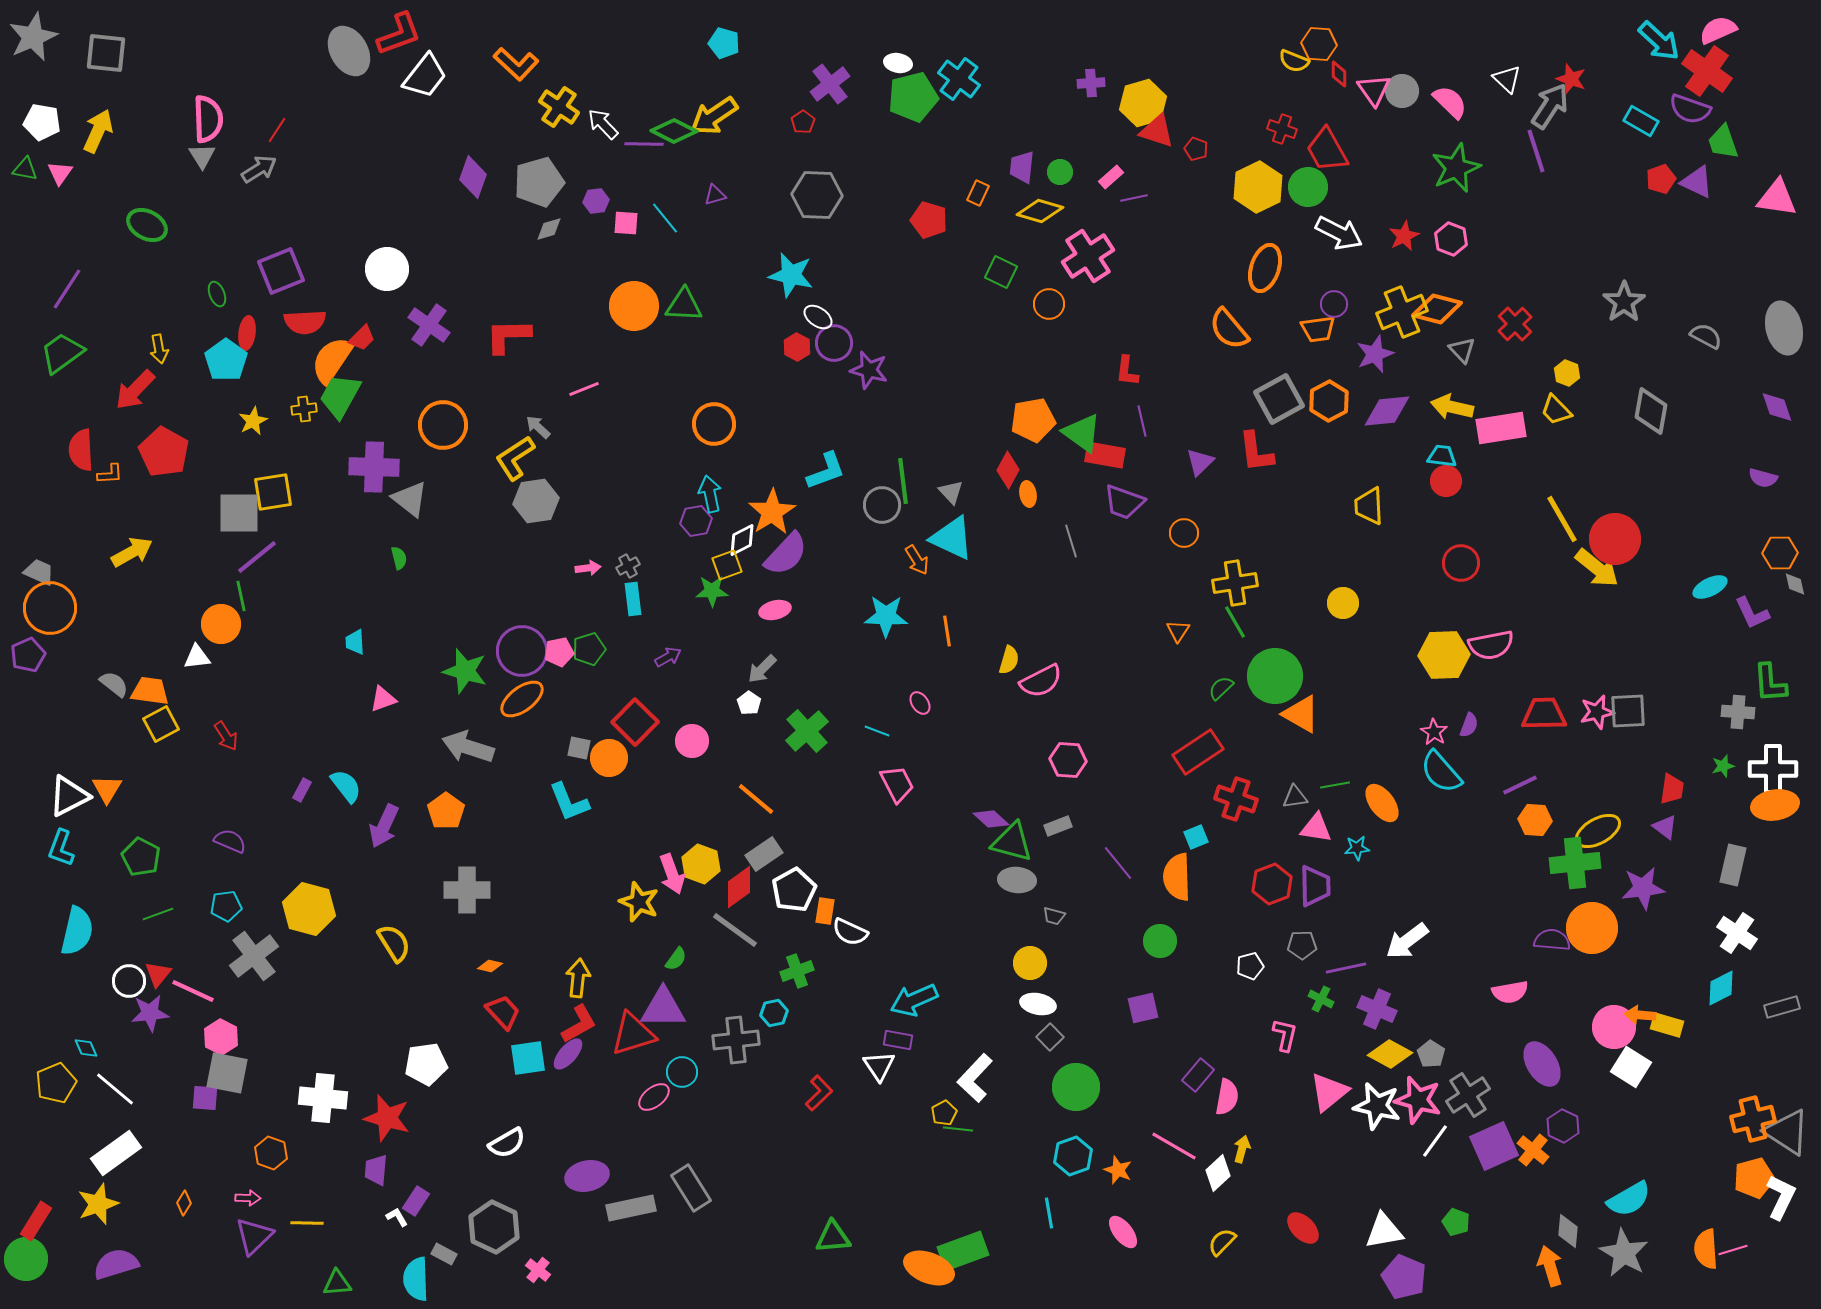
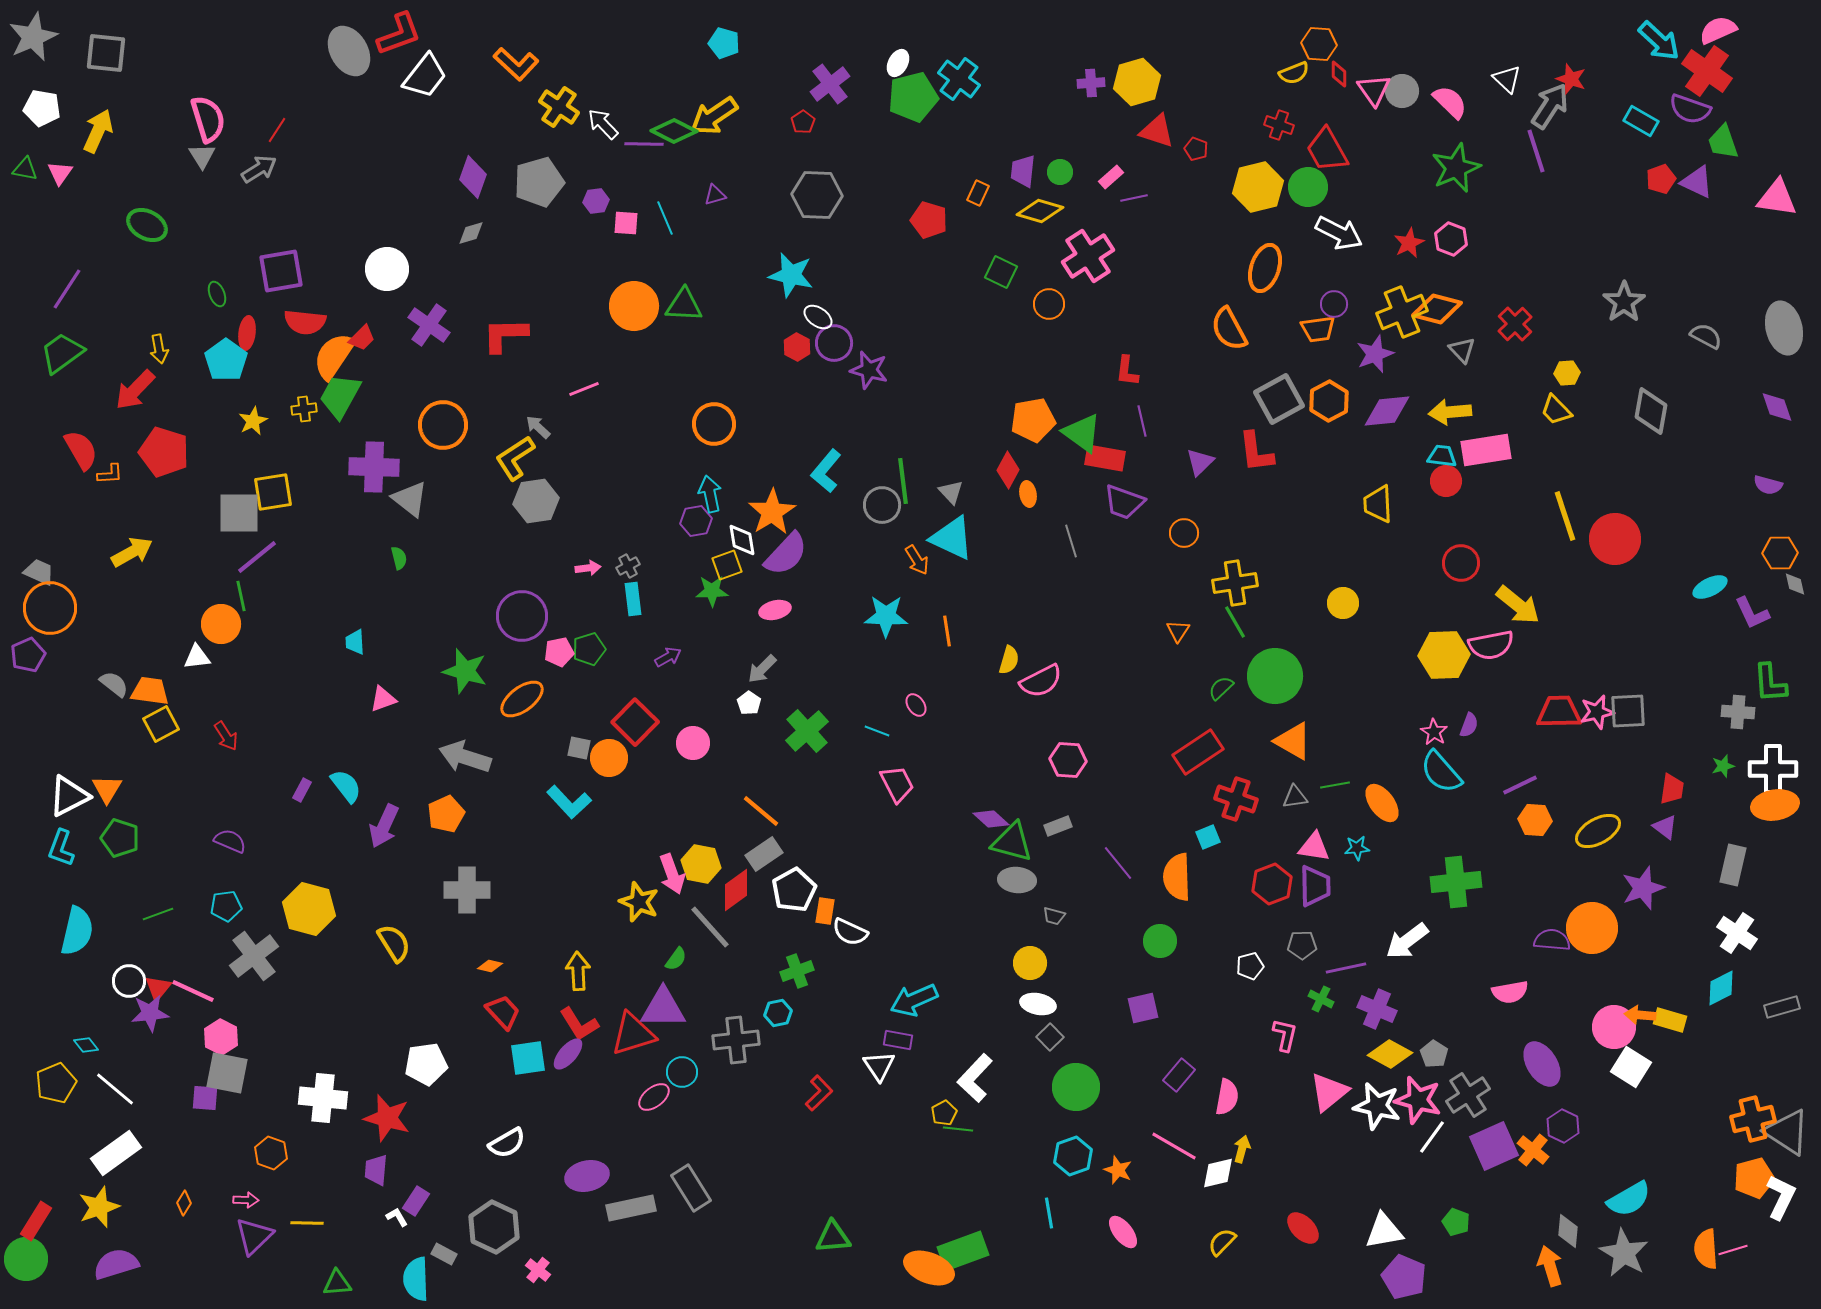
yellow semicircle at (1294, 61): moved 12 px down; rotated 44 degrees counterclockwise
white ellipse at (898, 63): rotated 72 degrees counterclockwise
yellow hexagon at (1143, 103): moved 6 px left, 21 px up
pink semicircle at (208, 119): rotated 15 degrees counterclockwise
white pentagon at (42, 122): moved 14 px up
red cross at (1282, 129): moved 3 px left, 4 px up
purple trapezoid at (1022, 167): moved 1 px right, 4 px down
yellow hexagon at (1258, 187): rotated 12 degrees clockwise
cyan line at (665, 218): rotated 16 degrees clockwise
gray diamond at (549, 229): moved 78 px left, 4 px down
red star at (1404, 236): moved 5 px right, 7 px down
purple square at (281, 271): rotated 12 degrees clockwise
red semicircle at (305, 322): rotated 9 degrees clockwise
orange semicircle at (1229, 329): rotated 12 degrees clockwise
red L-shape at (508, 336): moved 3 px left, 1 px up
orange semicircle at (332, 360): moved 2 px right, 4 px up
yellow hexagon at (1567, 373): rotated 25 degrees counterclockwise
yellow arrow at (1452, 407): moved 2 px left, 5 px down; rotated 18 degrees counterclockwise
pink rectangle at (1501, 428): moved 15 px left, 22 px down
red semicircle at (81, 450): rotated 153 degrees clockwise
red pentagon at (164, 452): rotated 12 degrees counterclockwise
red rectangle at (1105, 455): moved 3 px down
cyan L-shape at (826, 471): rotated 150 degrees clockwise
purple semicircle at (1763, 478): moved 5 px right, 7 px down
yellow trapezoid at (1369, 506): moved 9 px right, 2 px up
yellow line at (1562, 519): moved 3 px right, 3 px up; rotated 12 degrees clockwise
white diamond at (742, 540): rotated 72 degrees counterclockwise
yellow arrow at (1597, 568): moved 79 px left, 37 px down
purple circle at (522, 651): moved 35 px up
pink ellipse at (920, 703): moved 4 px left, 2 px down
orange triangle at (1301, 714): moved 8 px left, 27 px down
red trapezoid at (1544, 714): moved 15 px right, 2 px up
pink circle at (692, 741): moved 1 px right, 2 px down
gray arrow at (468, 747): moved 3 px left, 10 px down
orange line at (756, 799): moved 5 px right, 12 px down
cyan L-shape at (569, 802): rotated 21 degrees counterclockwise
orange pentagon at (446, 811): moved 3 px down; rotated 12 degrees clockwise
pink triangle at (1316, 828): moved 2 px left, 19 px down
cyan square at (1196, 837): moved 12 px right
green pentagon at (141, 857): moved 21 px left, 19 px up; rotated 9 degrees counterclockwise
green cross at (1575, 863): moved 119 px left, 19 px down
yellow hexagon at (701, 864): rotated 9 degrees counterclockwise
red diamond at (739, 887): moved 3 px left, 3 px down
purple star at (1643, 888): rotated 12 degrees counterclockwise
gray line at (735, 930): moved 25 px left, 3 px up; rotated 12 degrees clockwise
red triangle at (158, 974): moved 14 px down
yellow arrow at (578, 978): moved 7 px up; rotated 9 degrees counterclockwise
cyan hexagon at (774, 1013): moved 4 px right
red L-shape at (579, 1024): rotated 87 degrees clockwise
yellow rectangle at (1667, 1025): moved 3 px right, 5 px up
cyan diamond at (86, 1048): moved 3 px up; rotated 15 degrees counterclockwise
gray pentagon at (1431, 1054): moved 3 px right
purple rectangle at (1198, 1075): moved 19 px left
white line at (1435, 1141): moved 3 px left, 4 px up
white diamond at (1218, 1173): rotated 30 degrees clockwise
pink arrow at (248, 1198): moved 2 px left, 2 px down
yellow star at (98, 1204): moved 1 px right, 3 px down
